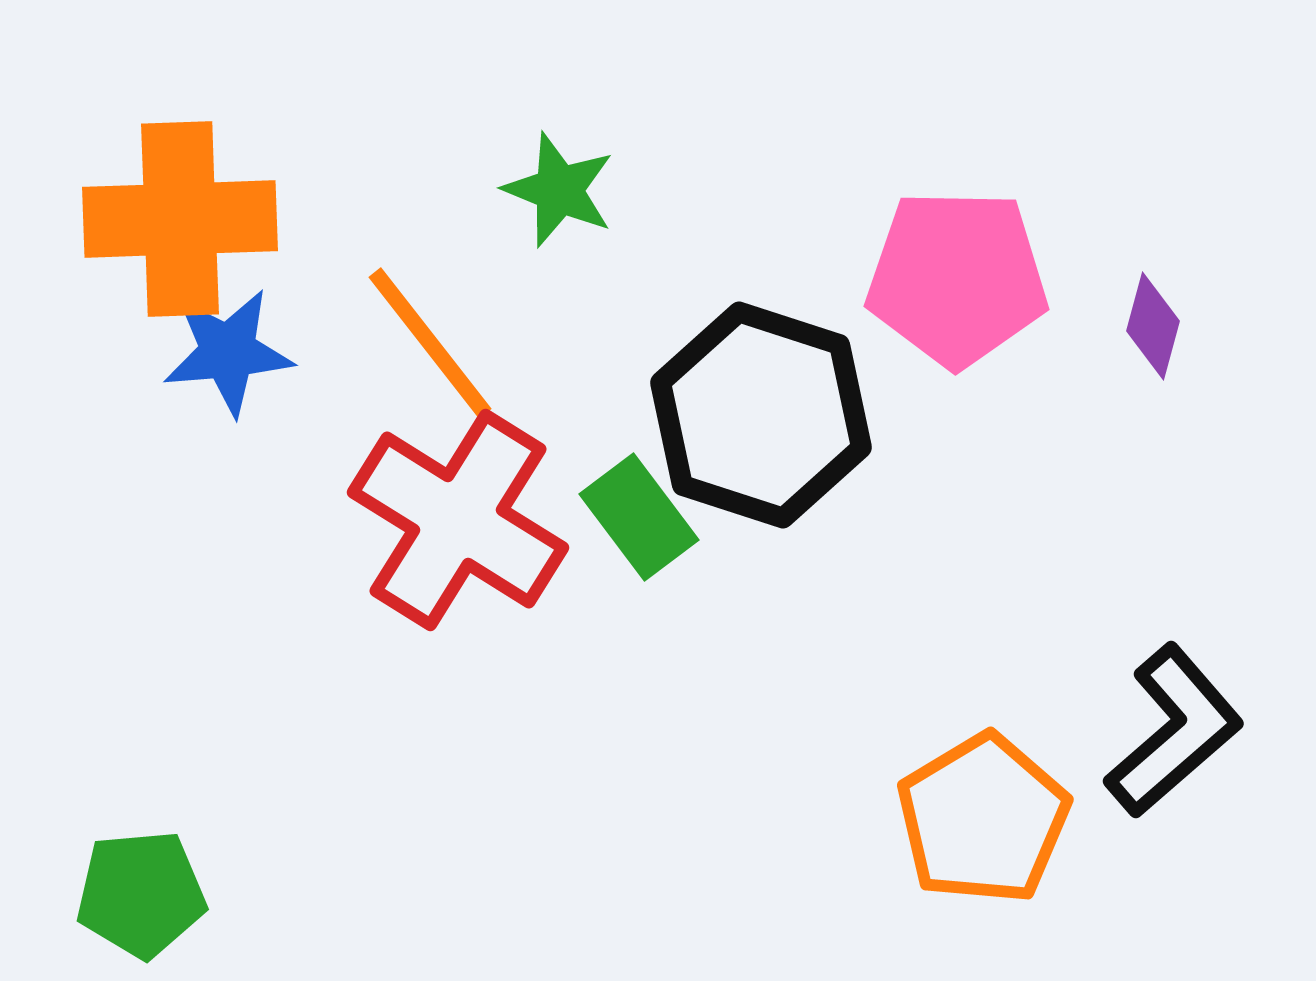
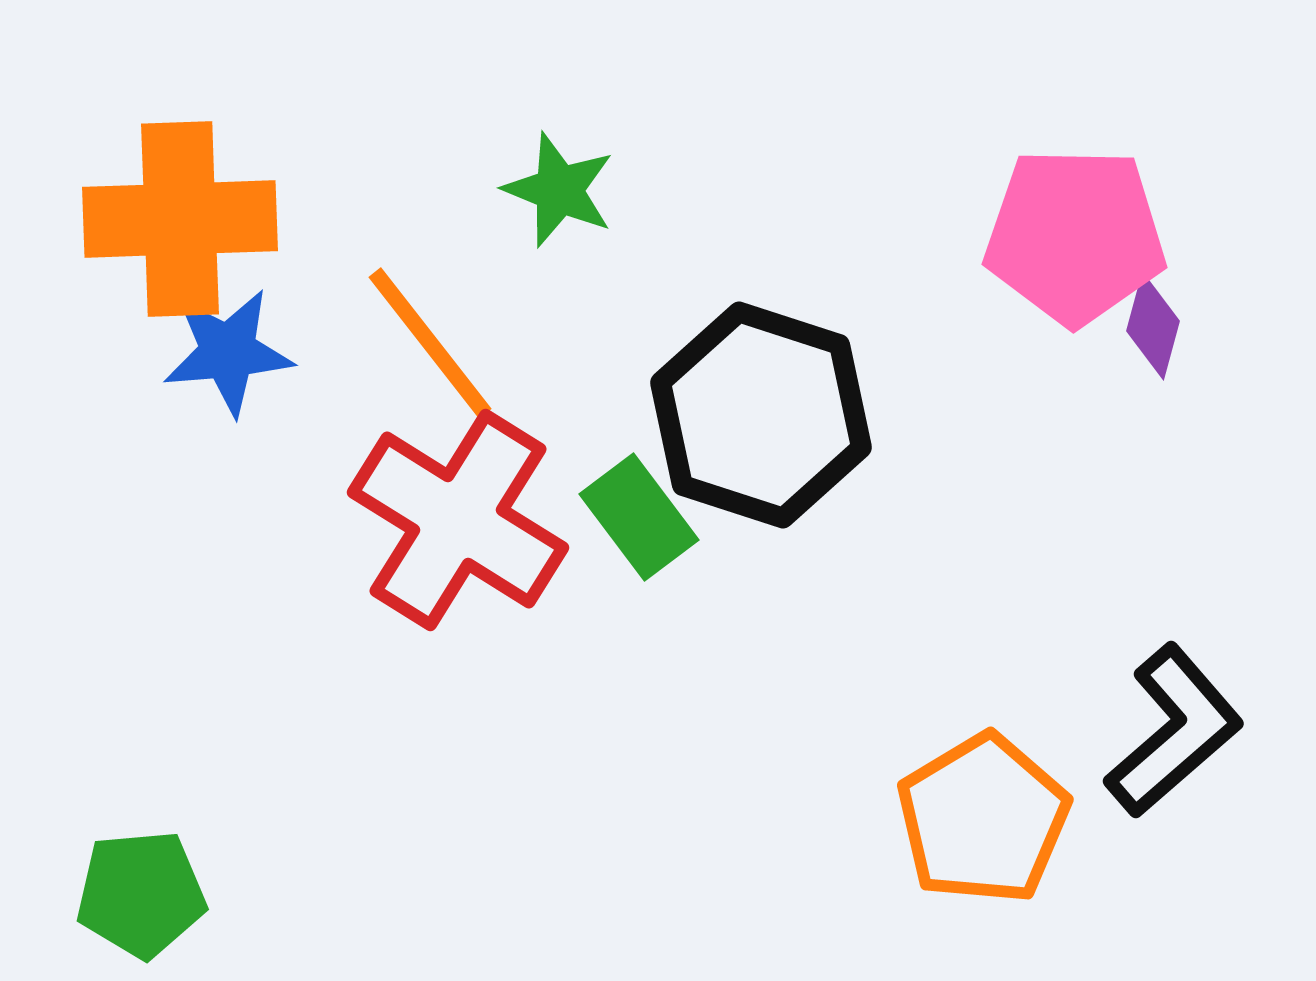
pink pentagon: moved 118 px right, 42 px up
